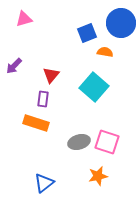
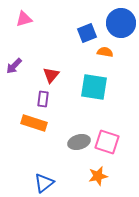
cyan square: rotated 32 degrees counterclockwise
orange rectangle: moved 2 px left
